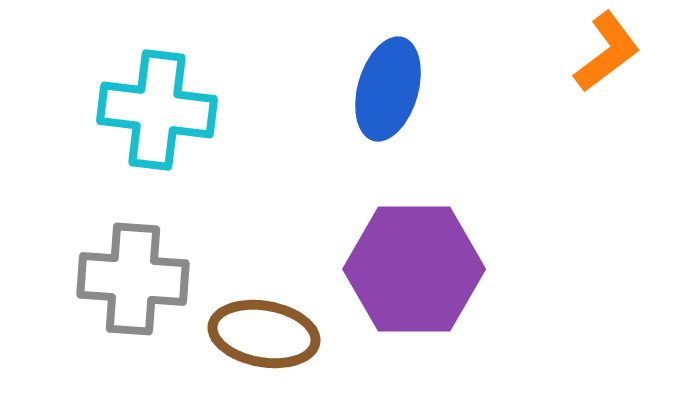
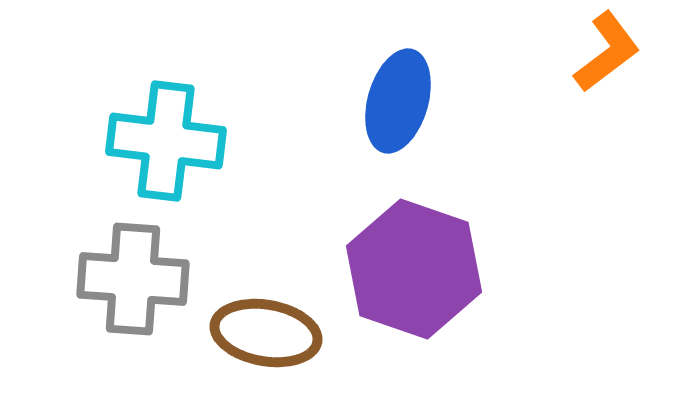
blue ellipse: moved 10 px right, 12 px down
cyan cross: moved 9 px right, 31 px down
purple hexagon: rotated 19 degrees clockwise
brown ellipse: moved 2 px right, 1 px up
